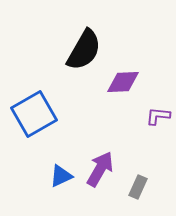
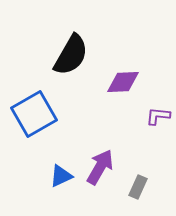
black semicircle: moved 13 px left, 5 px down
purple arrow: moved 2 px up
